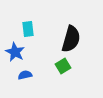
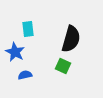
green square: rotated 35 degrees counterclockwise
